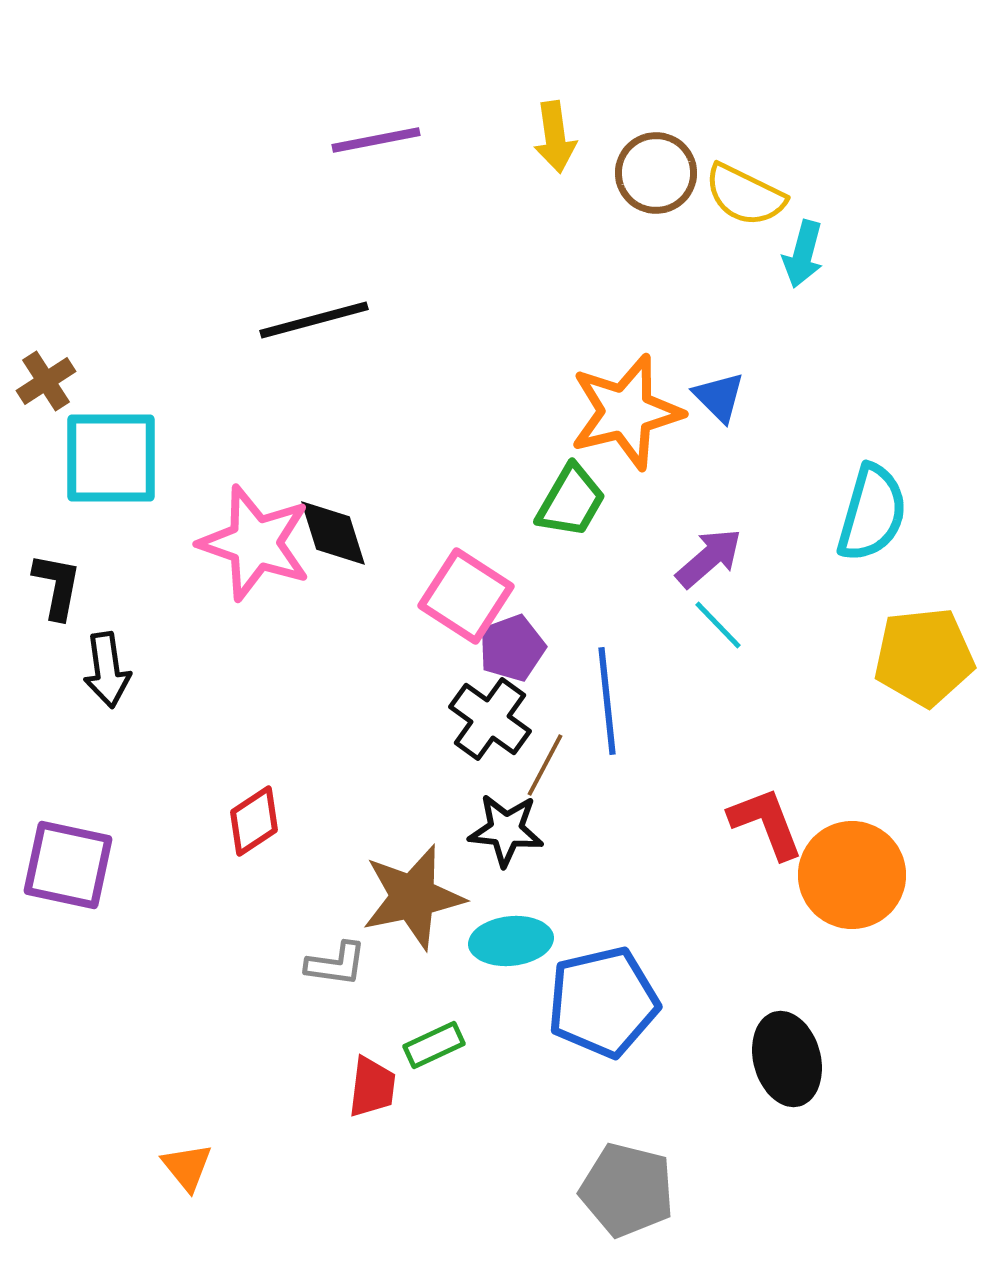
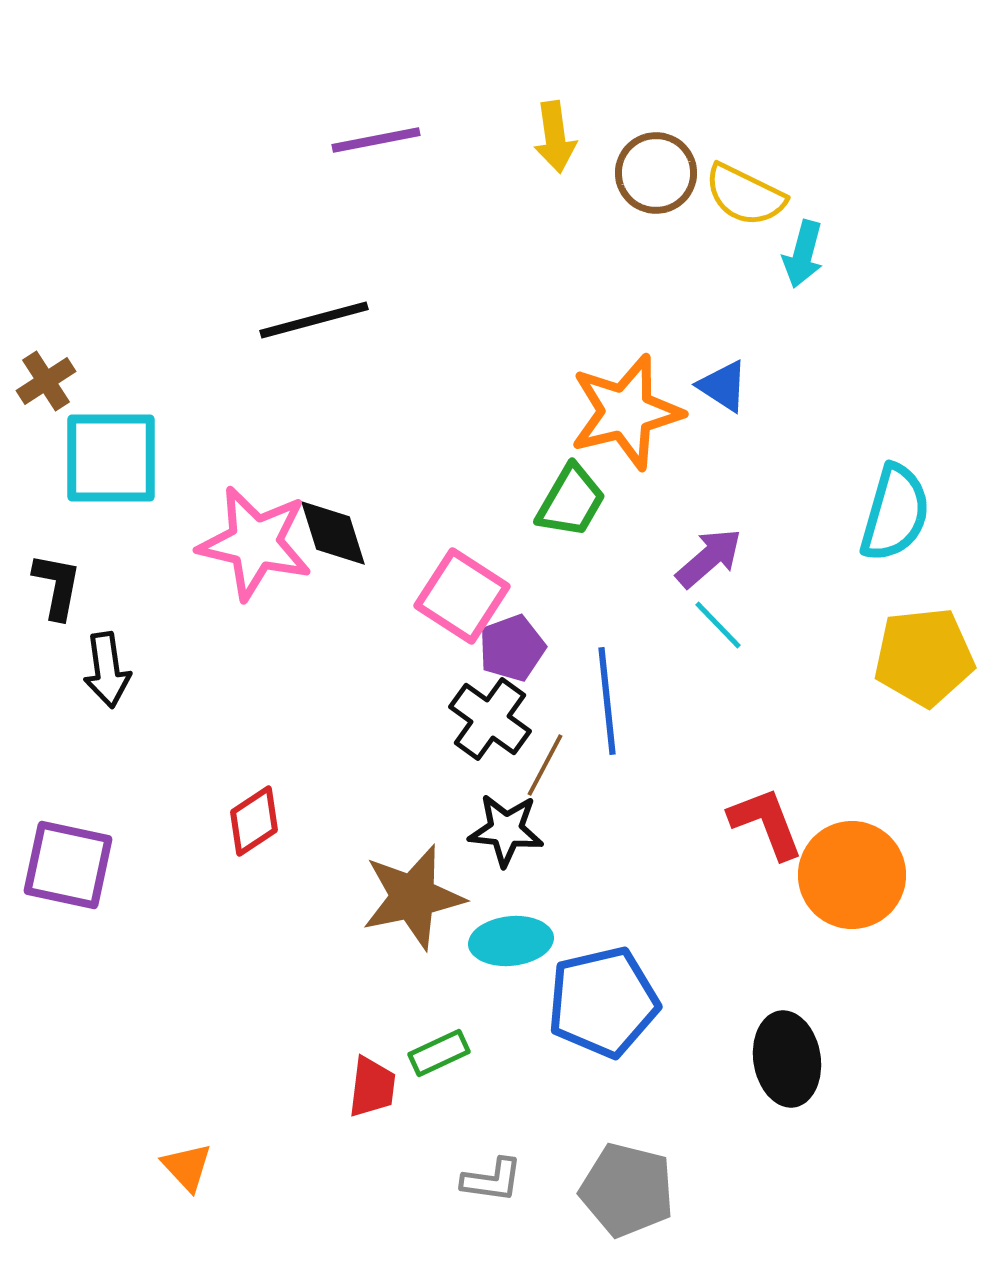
blue triangle: moved 4 px right, 11 px up; rotated 12 degrees counterclockwise
cyan semicircle: moved 23 px right
pink star: rotated 6 degrees counterclockwise
pink square: moved 4 px left
gray L-shape: moved 156 px right, 216 px down
green rectangle: moved 5 px right, 8 px down
black ellipse: rotated 6 degrees clockwise
orange triangle: rotated 4 degrees counterclockwise
